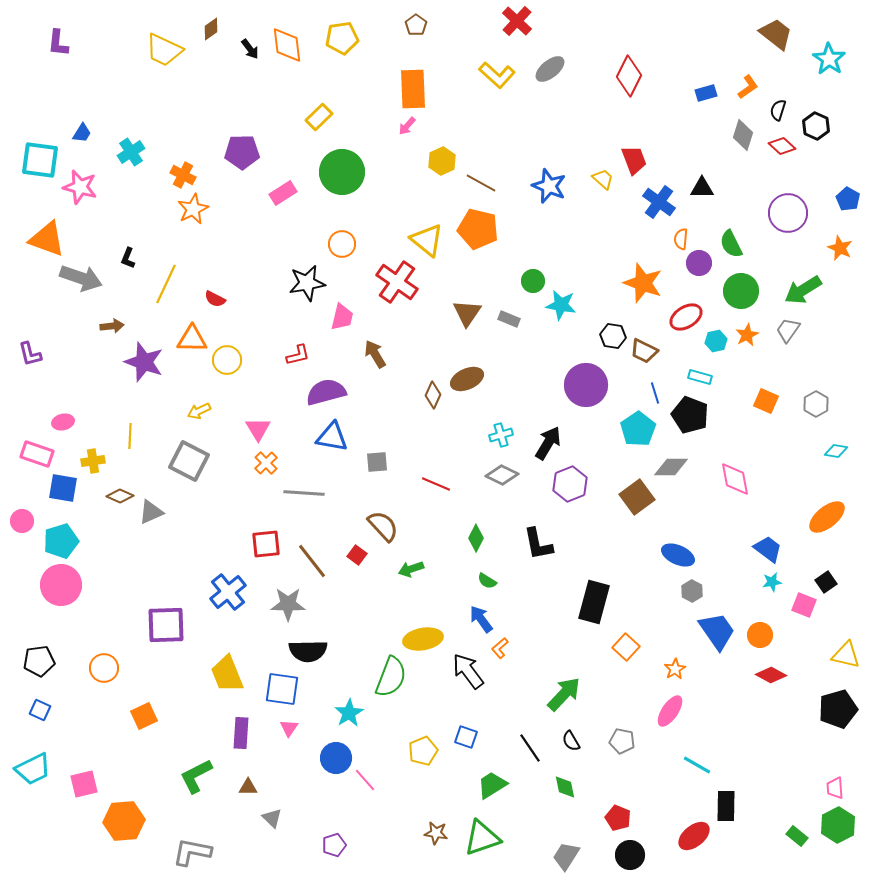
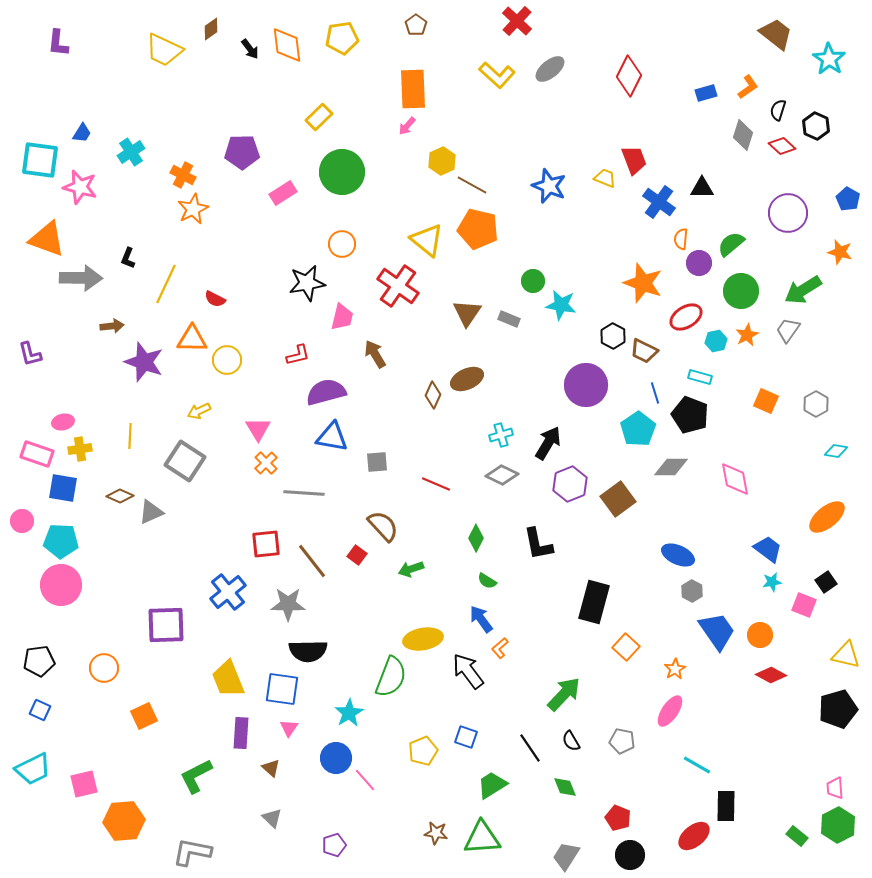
yellow trapezoid at (603, 179): moved 2 px right, 1 px up; rotated 20 degrees counterclockwise
brown line at (481, 183): moved 9 px left, 2 px down
green semicircle at (731, 244): rotated 76 degrees clockwise
orange star at (840, 248): moved 4 px down; rotated 10 degrees counterclockwise
gray arrow at (81, 278): rotated 18 degrees counterclockwise
red cross at (397, 282): moved 1 px right, 4 px down
black hexagon at (613, 336): rotated 20 degrees clockwise
yellow cross at (93, 461): moved 13 px left, 12 px up
gray square at (189, 461): moved 4 px left; rotated 6 degrees clockwise
brown square at (637, 497): moved 19 px left, 2 px down
cyan pentagon at (61, 541): rotated 20 degrees clockwise
yellow trapezoid at (227, 674): moved 1 px right, 5 px down
brown triangle at (248, 787): moved 23 px right, 19 px up; rotated 42 degrees clockwise
green diamond at (565, 787): rotated 10 degrees counterclockwise
green triangle at (482, 838): rotated 15 degrees clockwise
